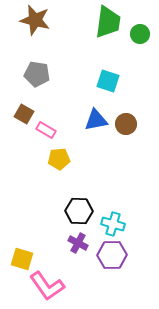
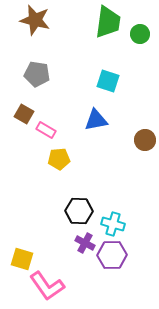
brown circle: moved 19 px right, 16 px down
purple cross: moved 7 px right
